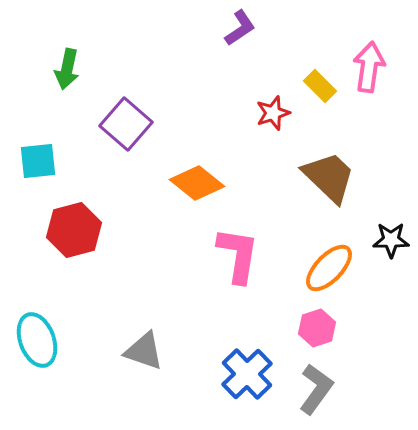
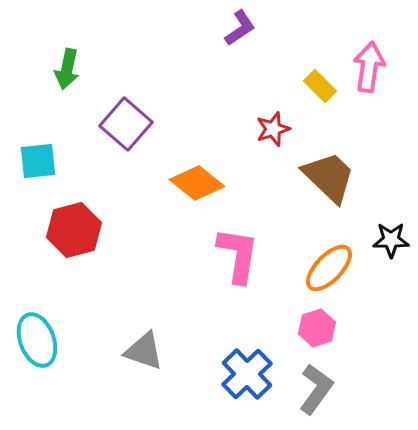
red star: moved 16 px down
